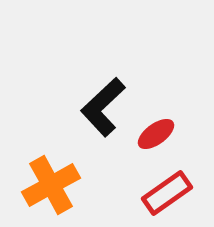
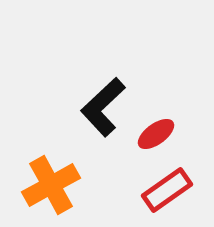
red rectangle: moved 3 px up
